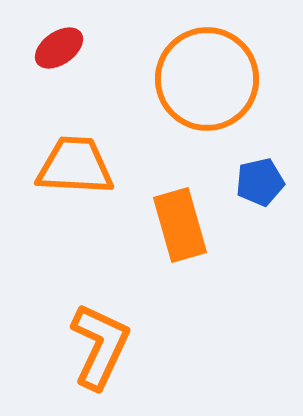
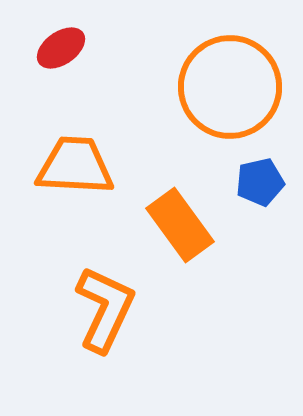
red ellipse: moved 2 px right
orange circle: moved 23 px right, 8 px down
orange rectangle: rotated 20 degrees counterclockwise
orange L-shape: moved 5 px right, 37 px up
